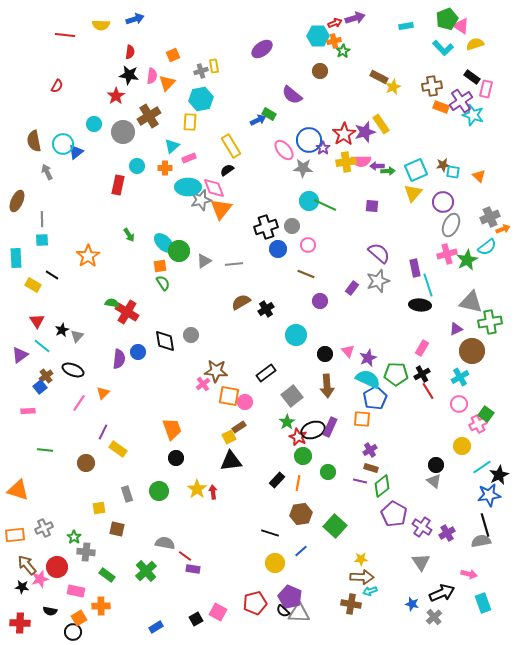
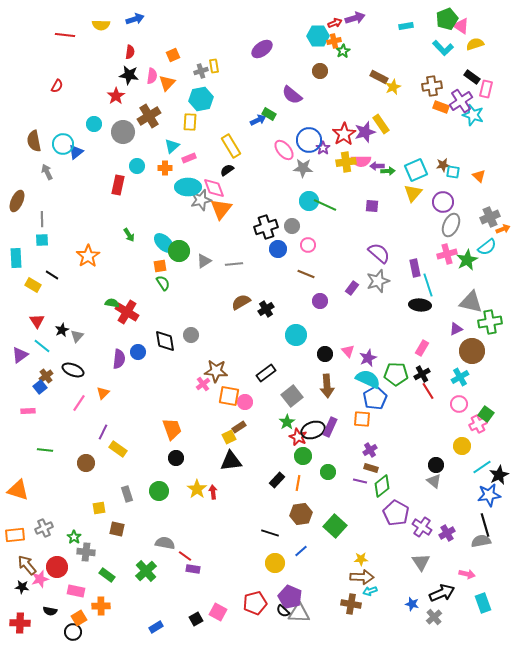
purple pentagon at (394, 514): moved 2 px right, 1 px up
pink arrow at (469, 574): moved 2 px left
